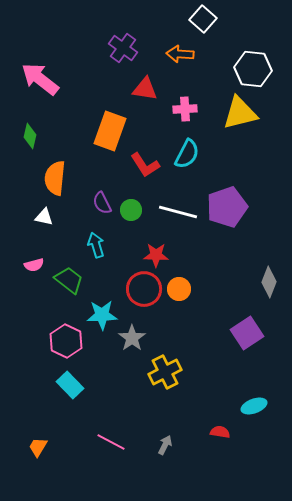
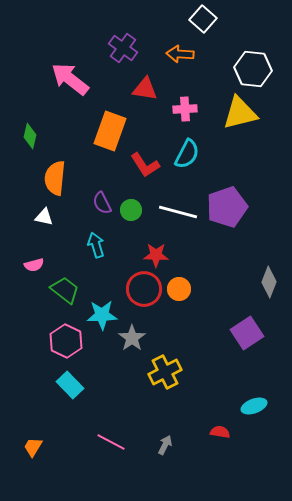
pink arrow: moved 30 px right
green trapezoid: moved 4 px left, 10 px down
orange trapezoid: moved 5 px left
